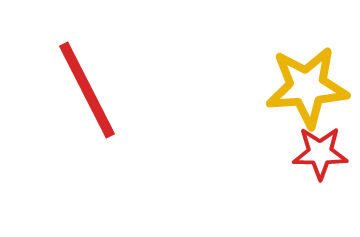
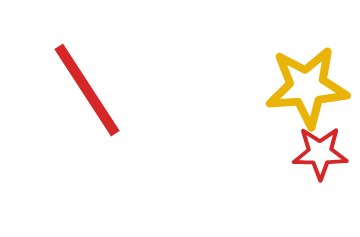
red line: rotated 6 degrees counterclockwise
